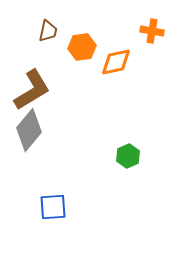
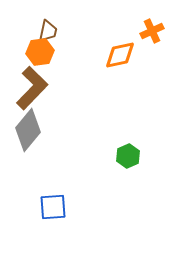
orange cross: rotated 35 degrees counterclockwise
orange hexagon: moved 42 px left, 5 px down
orange diamond: moved 4 px right, 7 px up
brown L-shape: moved 2 px up; rotated 15 degrees counterclockwise
gray diamond: moved 1 px left
